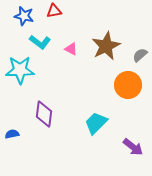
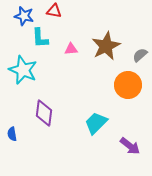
red triangle: rotated 21 degrees clockwise
cyan L-shape: moved 4 px up; rotated 50 degrees clockwise
pink triangle: rotated 32 degrees counterclockwise
cyan star: moved 3 px right; rotated 24 degrees clockwise
purple diamond: moved 1 px up
blue semicircle: rotated 88 degrees counterclockwise
purple arrow: moved 3 px left, 1 px up
